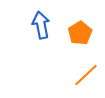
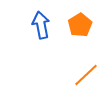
orange pentagon: moved 8 px up
